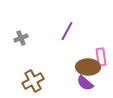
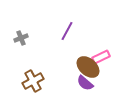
pink rectangle: rotated 72 degrees clockwise
brown ellipse: rotated 40 degrees clockwise
